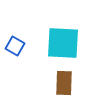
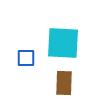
blue square: moved 11 px right, 12 px down; rotated 30 degrees counterclockwise
